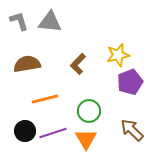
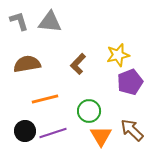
orange triangle: moved 15 px right, 3 px up
